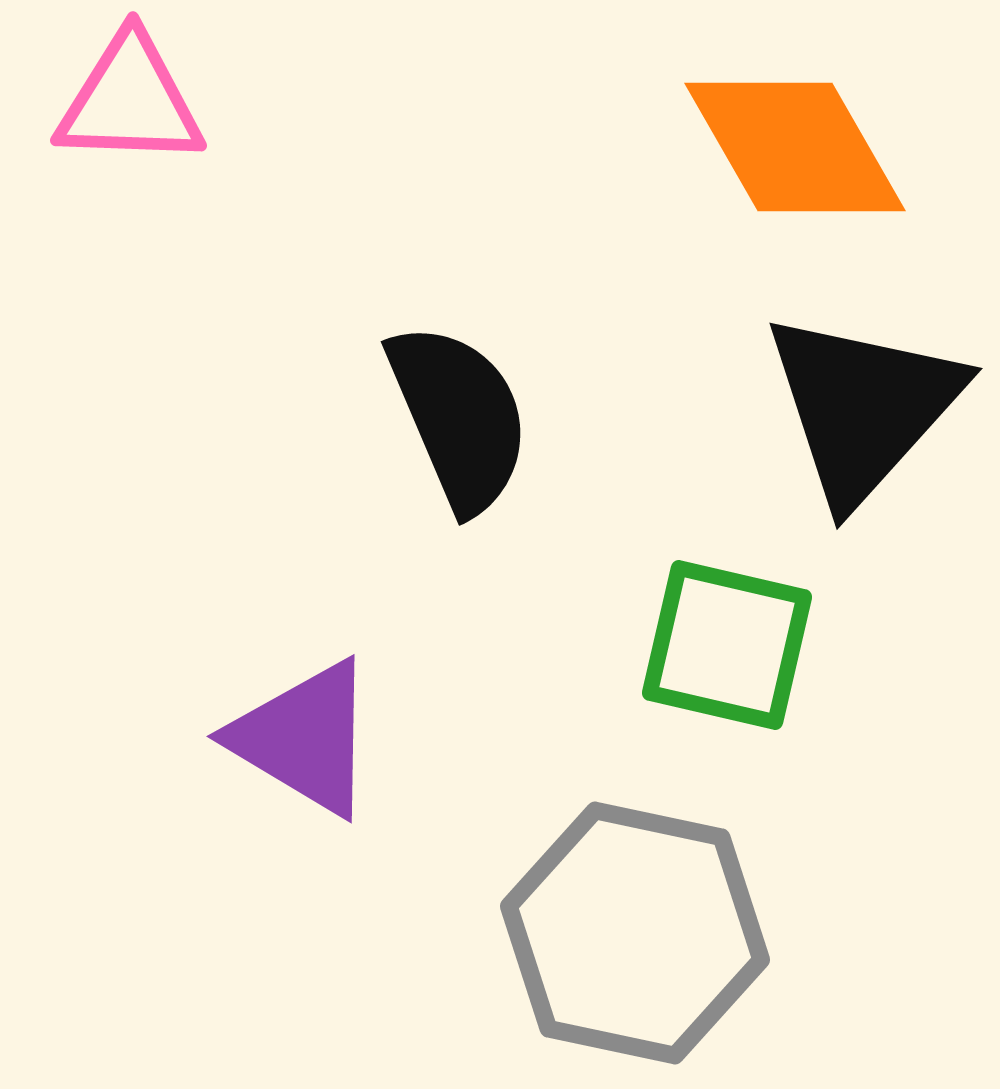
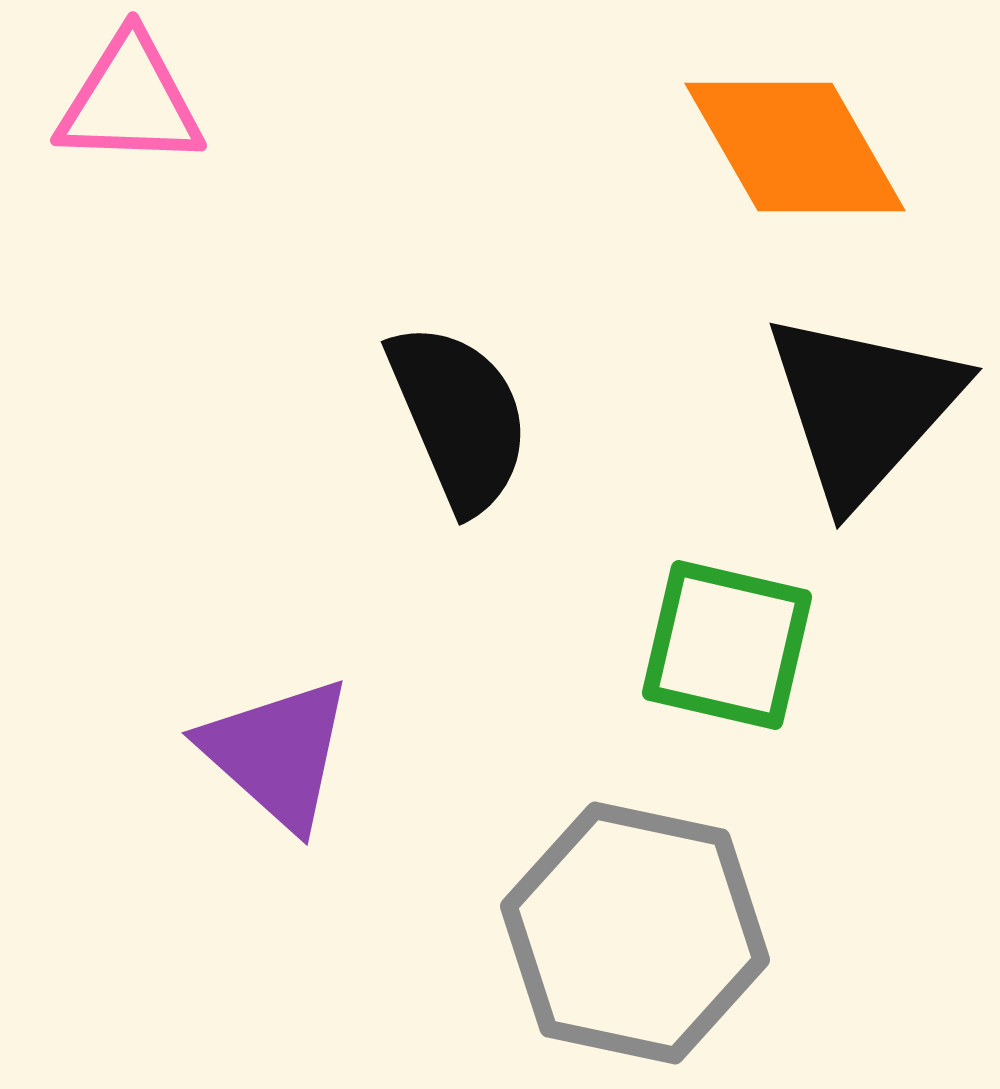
purple triangle: moved 27 px left, 15 px down; rotated 11 degrees clockwise
